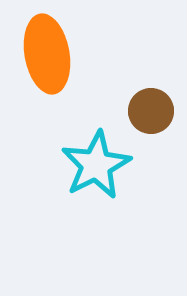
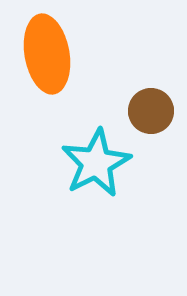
cyan star: moved 2 px up
